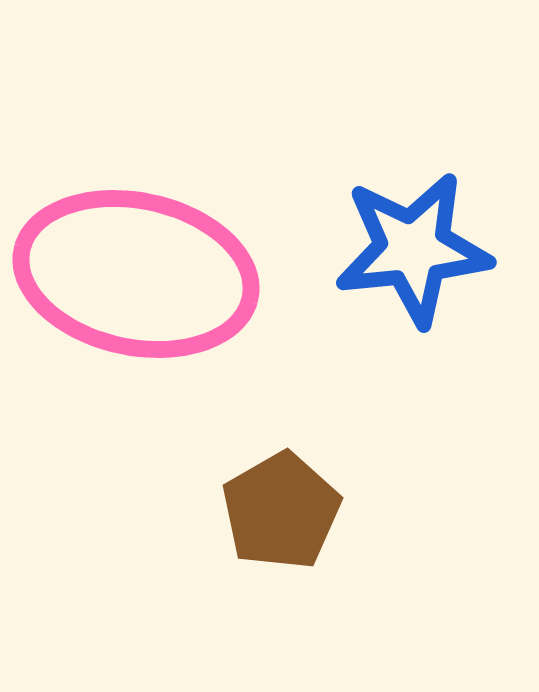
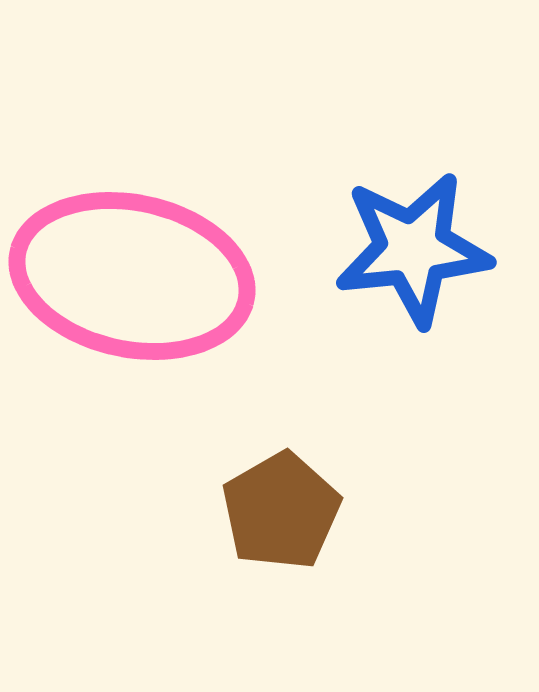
pink ellipse: moved 4 px left, 2 px down
